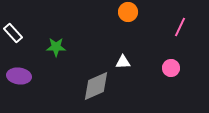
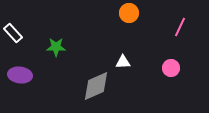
orange circle: moved 1 px right, 1 px down
purple ellipse: moved 1 px right, 1 px up
